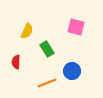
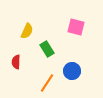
orange line: rotated 36 degrees counterclockwise
